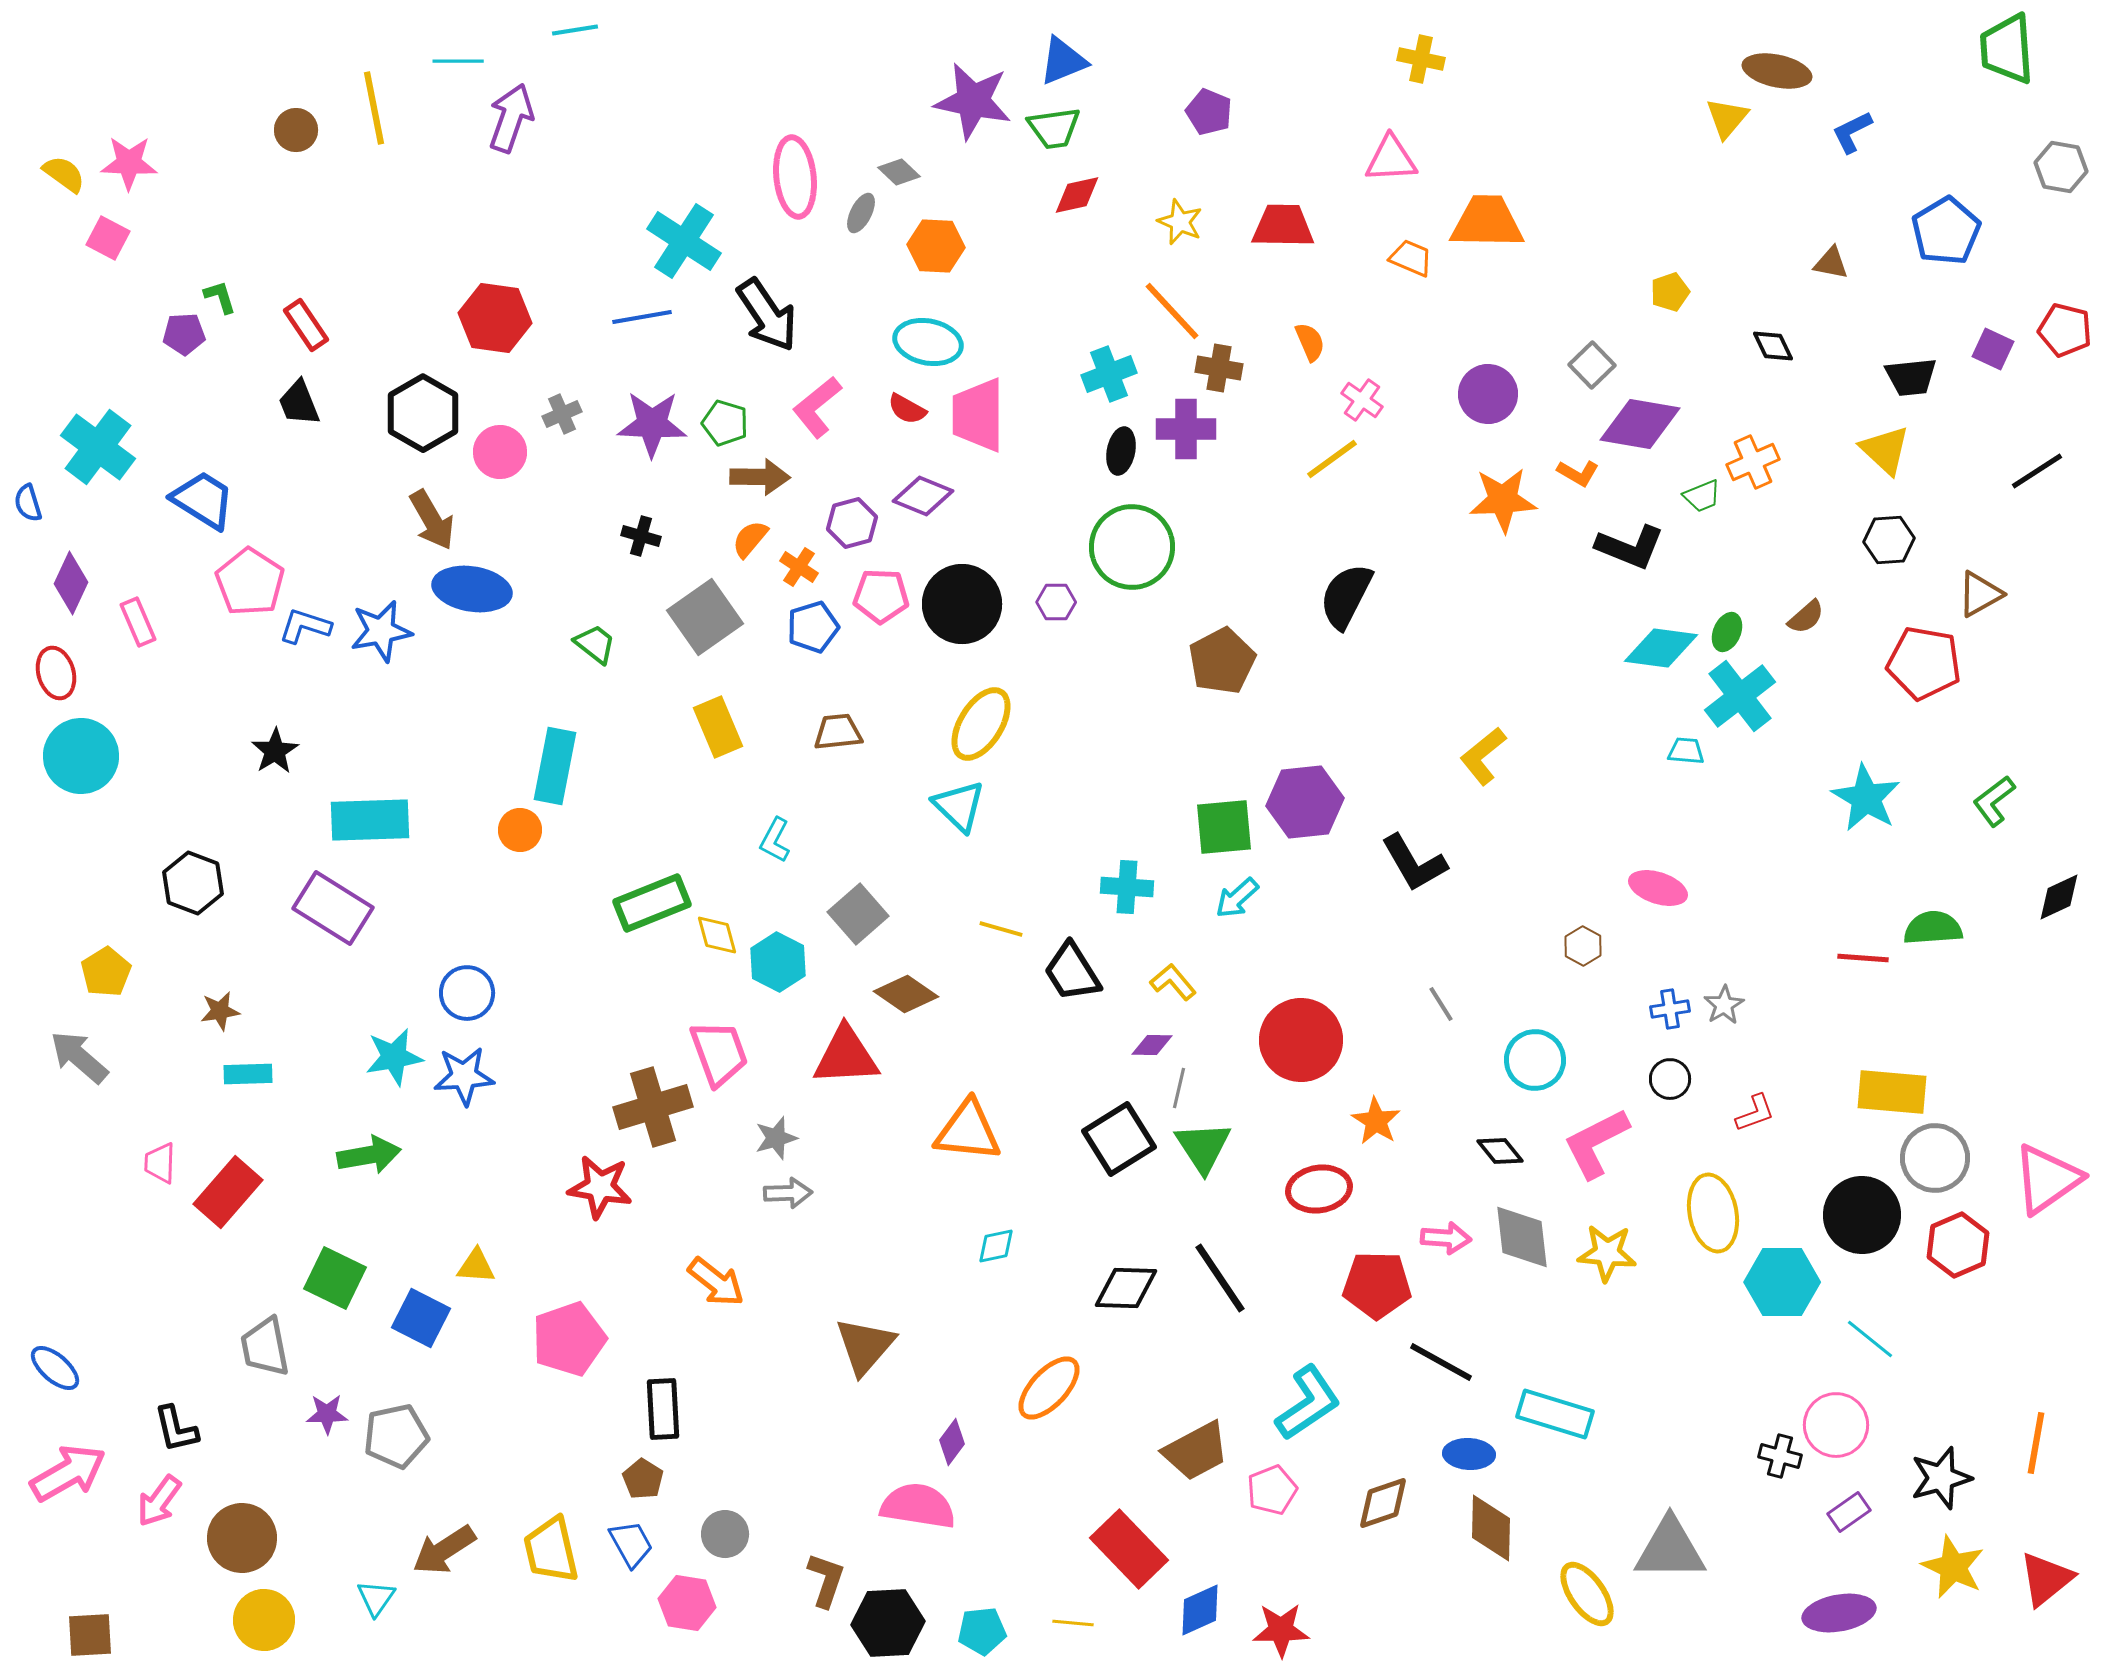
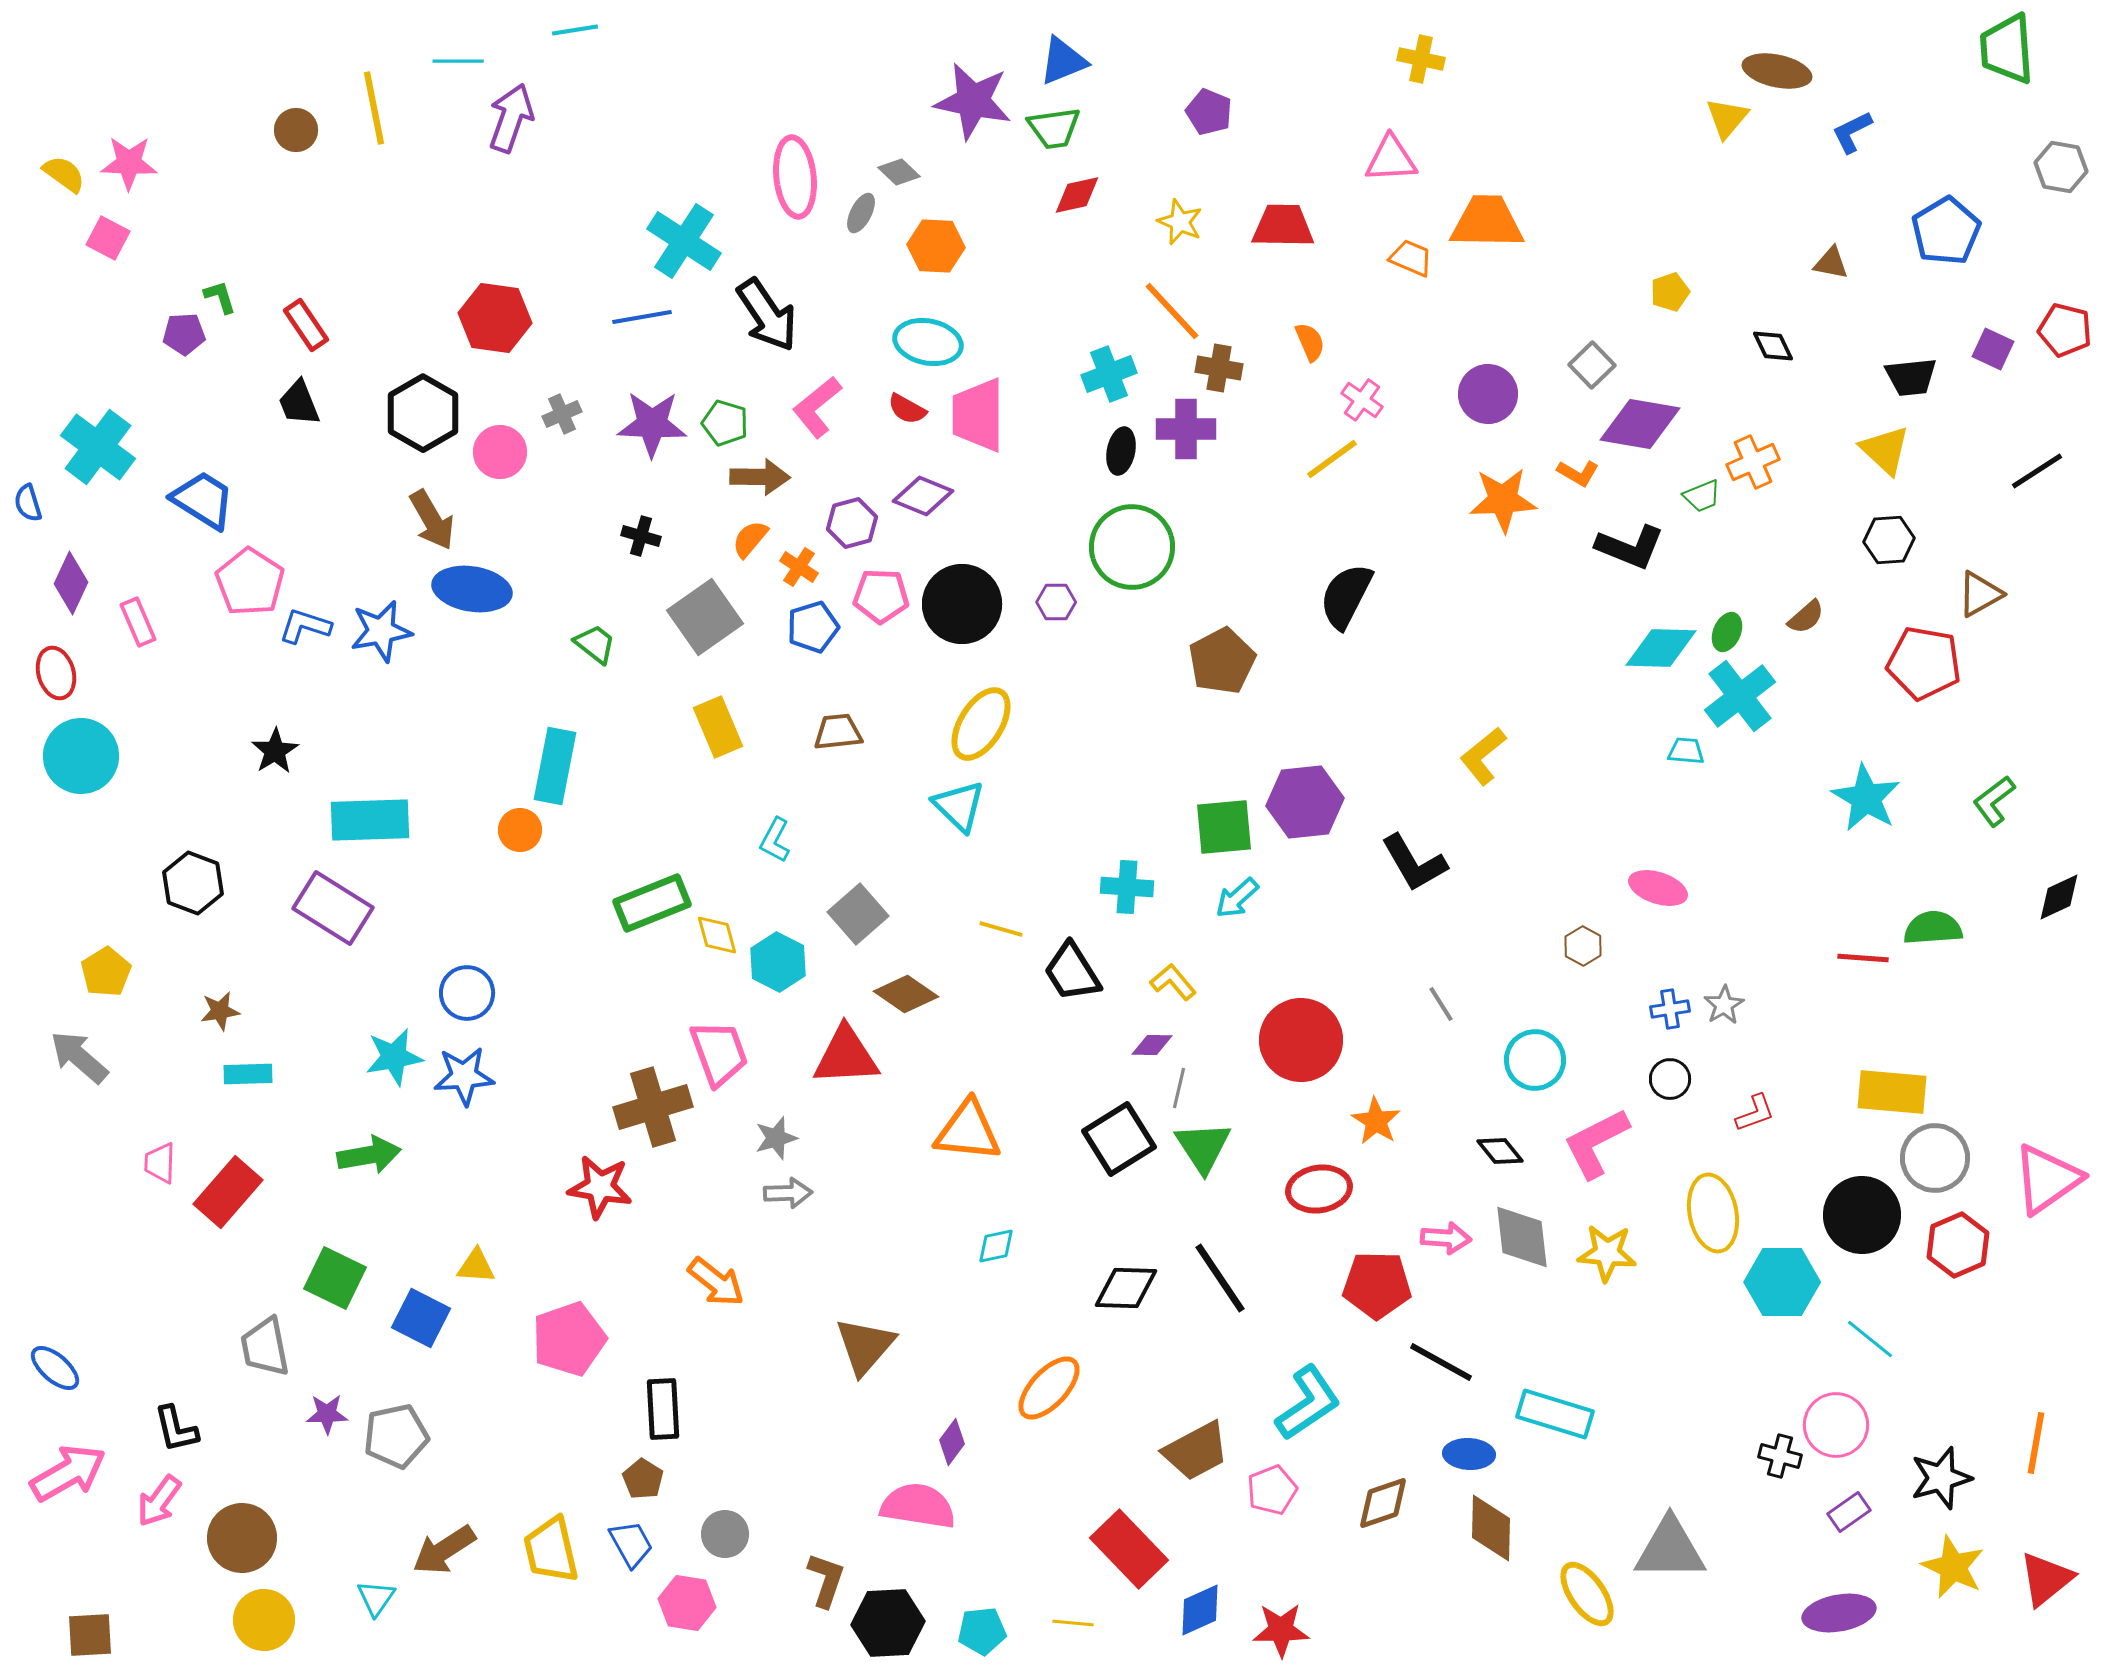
cyan diamond at (1661, 648): rotated 6 degrees counterclockwise
